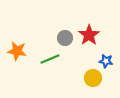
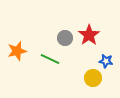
orange star: rotated 24 degrees counterclockwise
green line: rotated 48 degrees clockwise
